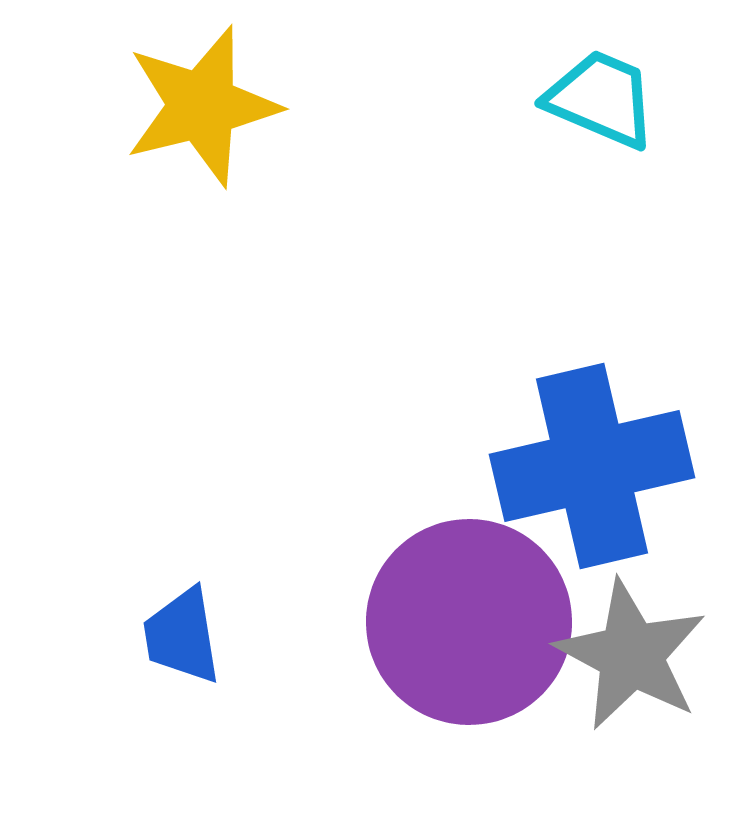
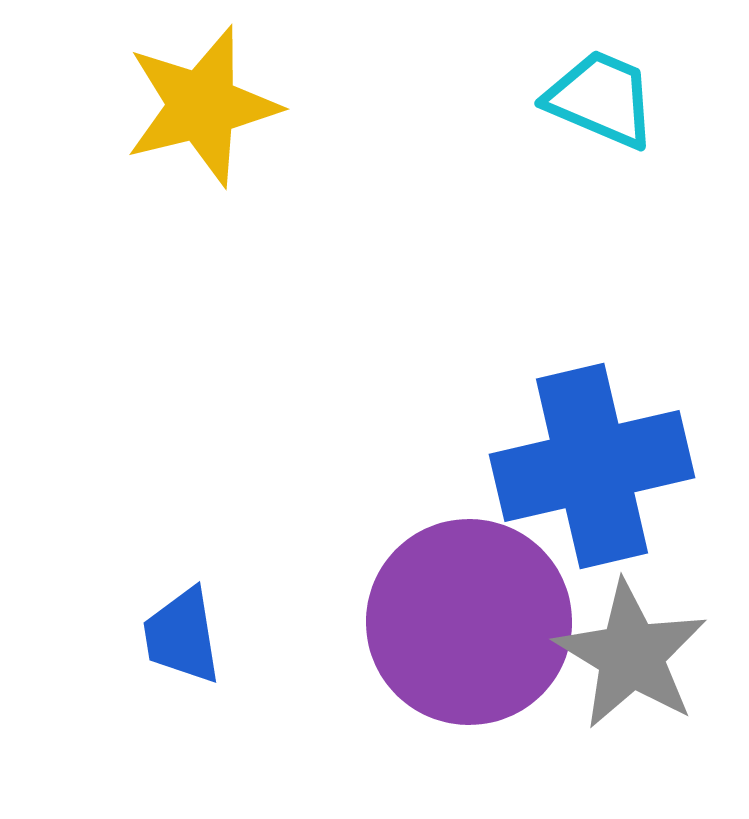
gray star: rotated 3 degrees clockwise
